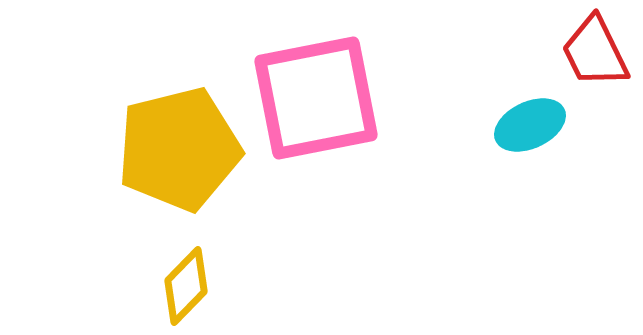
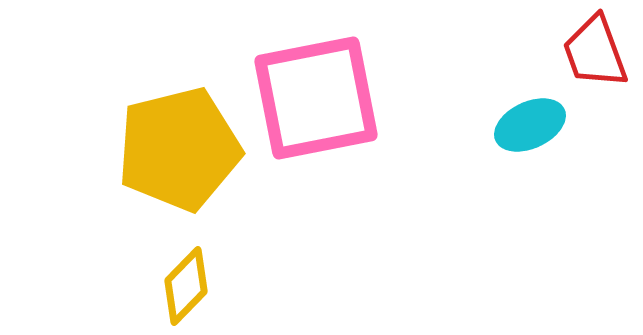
red trapezoid: rotated 6 degrees clockwise
